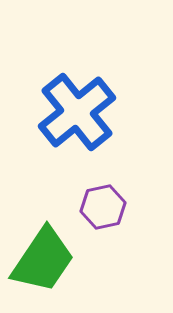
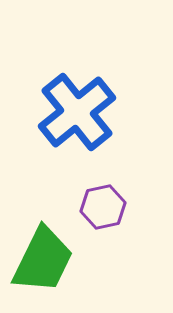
green trapezoid: rotated 8 degrees counterclockwise
